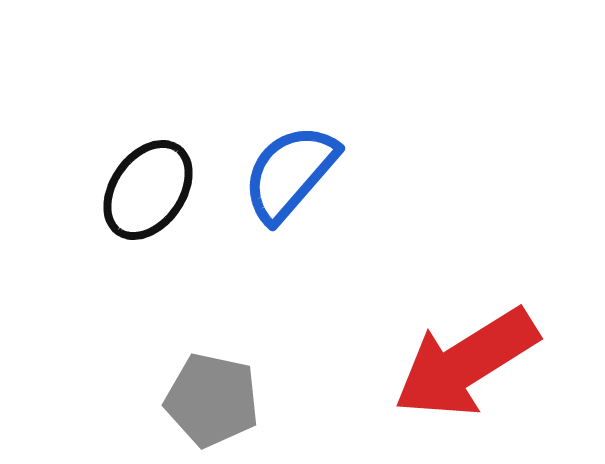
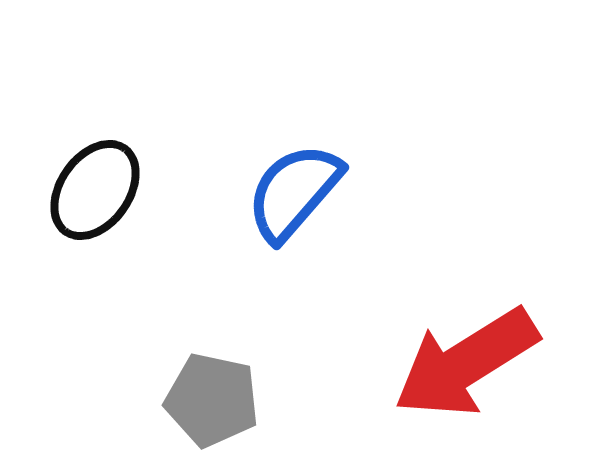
blue semicircle: moved 4 px right, 19 px down
black ellipse: moved 53 px left
